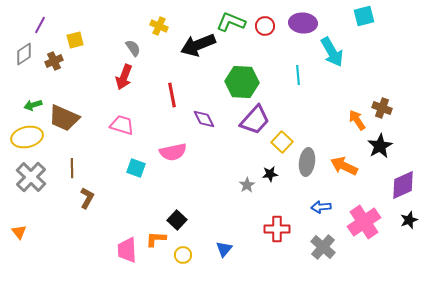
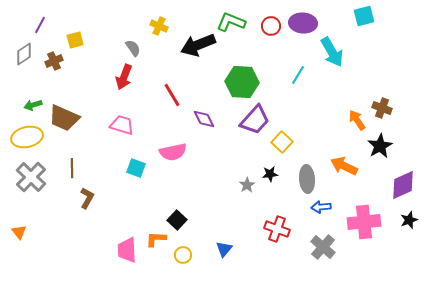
red circle at (265, 26): moved 6 px right
cyan line at (298, 75): rotated 36 degrees clockwise
red line at (172, 95): rotated 20 degrees counterclockwise
gray ellipse at (307, 162): moved 17 px down; rotated 12 degrees counterclockwise
pink cross at (364, 222): rotated 28 degrees clockwise
red cross at (277, 229): rotated 20 degrees clockwise
